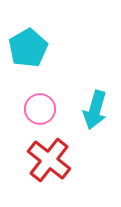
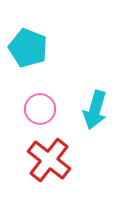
cyan pentagon: rotated 21 degrees counterclockwise
